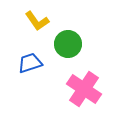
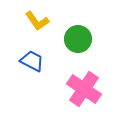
green circle: moved 10 px right, 5 px up
blue trapezoid: moved 2 px right, 2 px up; rotated 45 degrees clockwise
